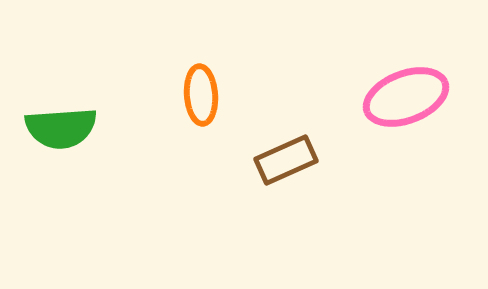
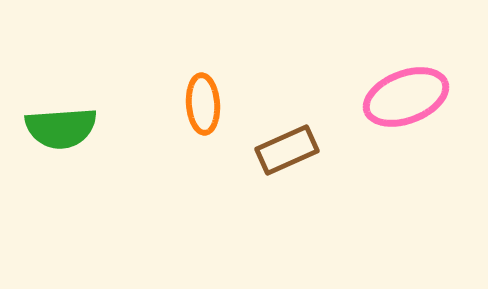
orange ellipse: moved 2 px right, 9 px down
brown rectangle: moved 1 px right, 10 px up
